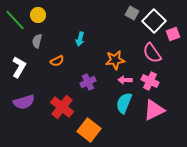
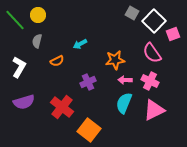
cyan arrow: moved 5 px down; rotated 48 degrees clockwise
